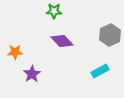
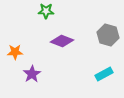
green star: moved 8 px left
gray hexagon: moved 2 px left; rotated 20 degrees counterclockwise
purple diamond: rotated 25 degrees counterclockwise
cyan rectangle: moved 4 px right, 3 px down
